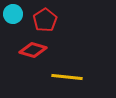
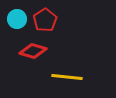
cyan circle: moved 4 px right, 5 px down
red diamond: moved 1 px down
